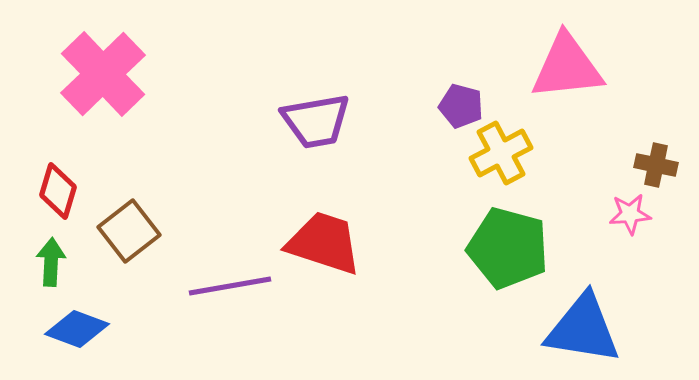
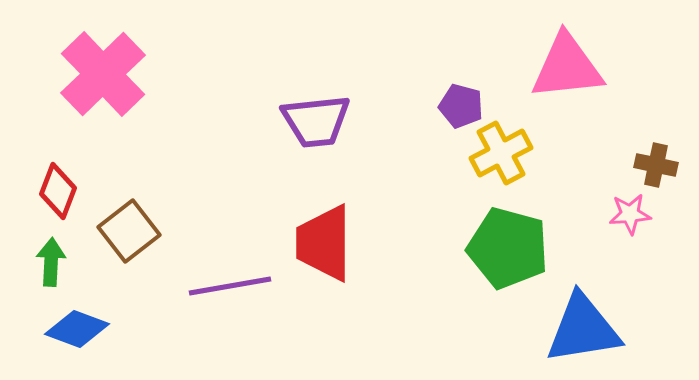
purple trapezoid: rotated 4 degrees clockwise
red diamond: rotated 4 degrees clockwise
red trapezoid: rotated 108 degrees counterclockwise
blue triangle: rotated 18 degrees counterclockwise
